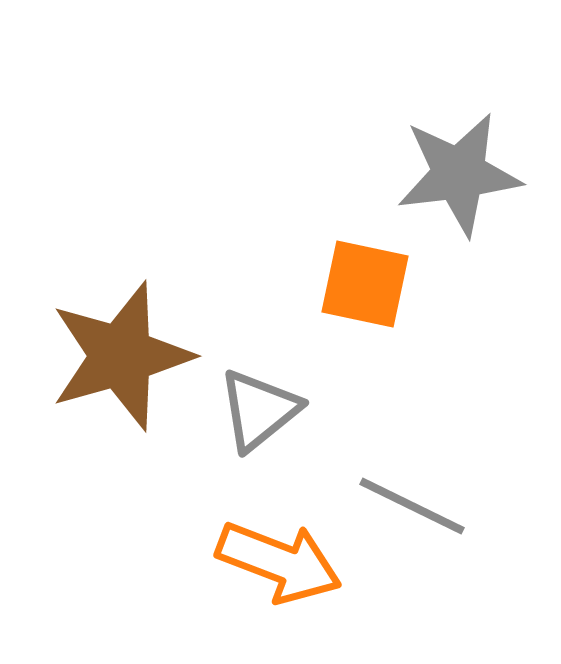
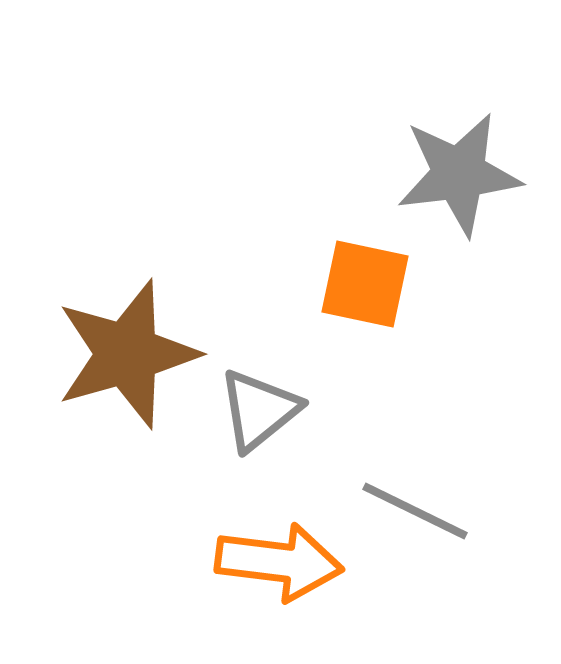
brown star: moved 6 px right, 2 px up
gray line: moved 3 px right, 5 px down
orange arrow: rotated 14 degrees counterclockwise
